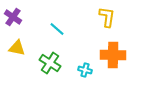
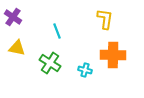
yellow L-shape: moved 2 px left, 2 px down
cyan line: moved 2 px down; rotated 28 degrees clockwise
